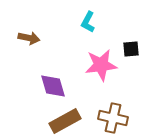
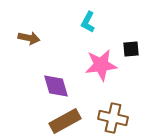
purple diamond: moved 3 px right
